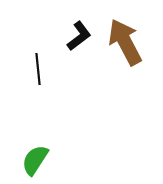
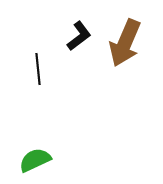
brown arrow: moved 1 px down; rotated 129 degrees counterclockwise
green semicircle: rotated 32 degrees clockwise
